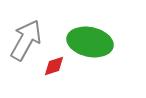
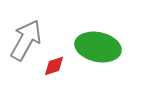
green ellipse: moved 8 px right, 5 px down
